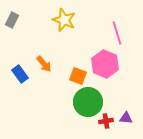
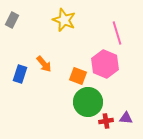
blue rectangle: rotated 54 degrees clockwise
